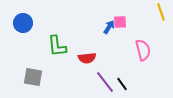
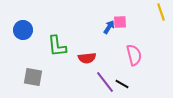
blue circle: moved 7 px down
pink semicircle: moved 9 px left, 5 px down
black line: rotated 24 degrees counterclockwise
